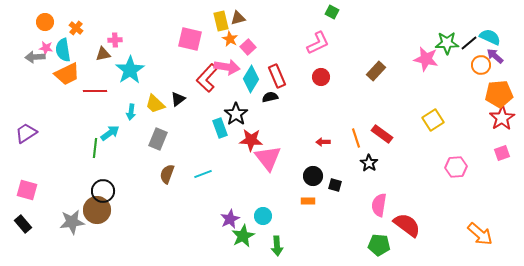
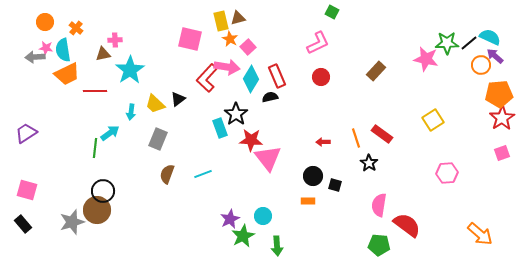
pink hexagon at (456, 167): moved 9 px left, 6 px down
gray star at (72, 222): rotated 10 degrees counterclockwise
